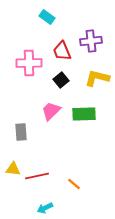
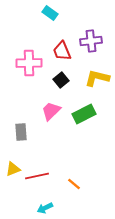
cyan rectangle: moved 3 px right, 4 px up
green rectangle: rotated 25 degrees counterclockwise
yellow triangle: rotated 28 degrees counterclockwise
